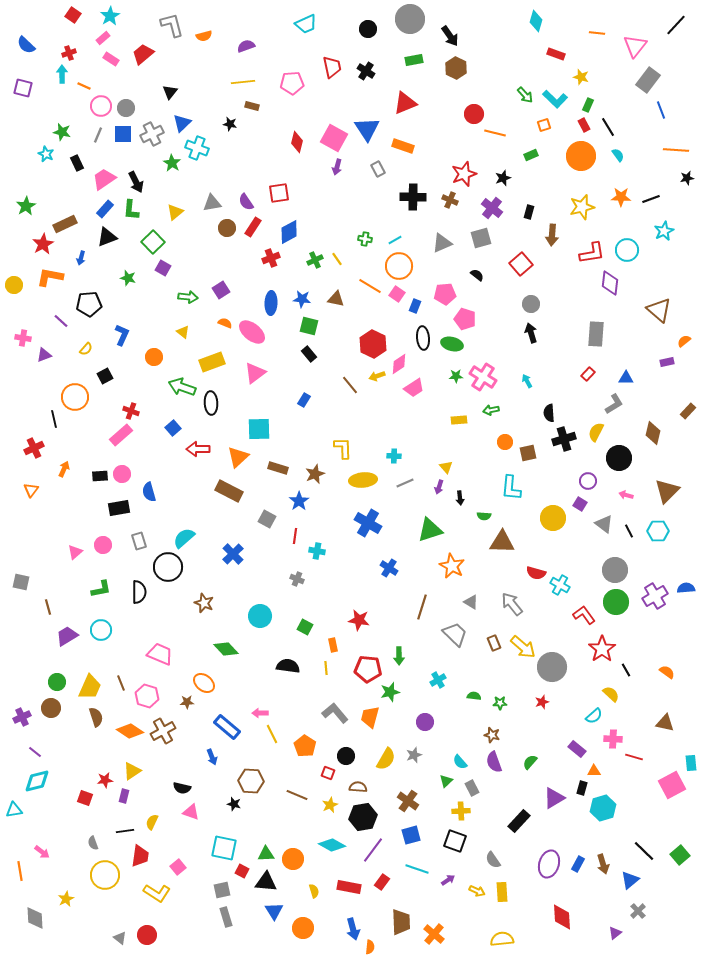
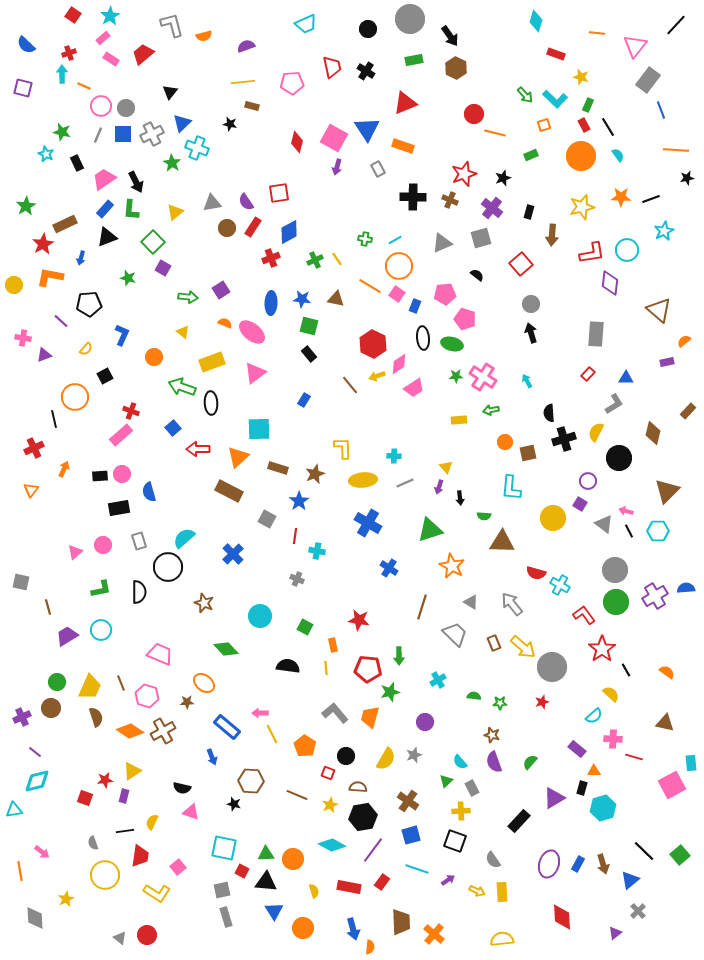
pink arrow at (626, 495): moved 16 px down
